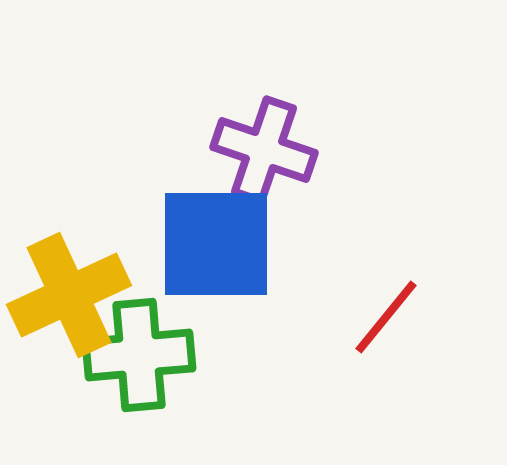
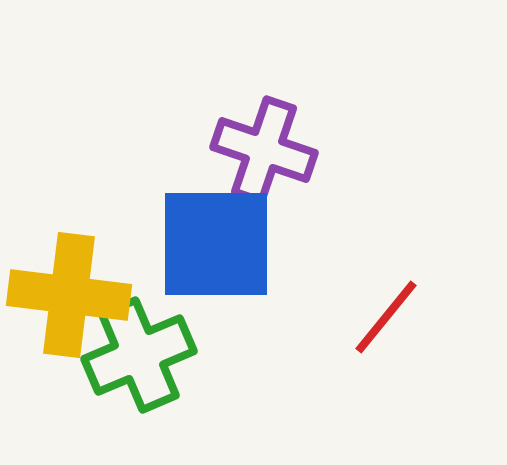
yellow cross: rotated 32 degrees clockwise
green cross: rotated 18 degrees counterclockwise
